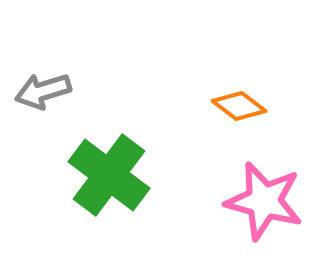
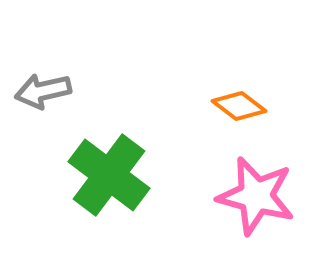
gray arrow: rotated 4 degrees clockwise
pink star: moved 8 px left, 5 px up
